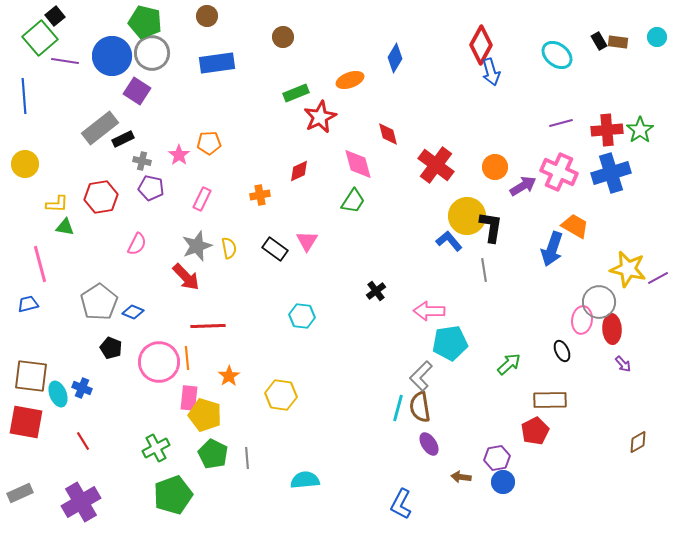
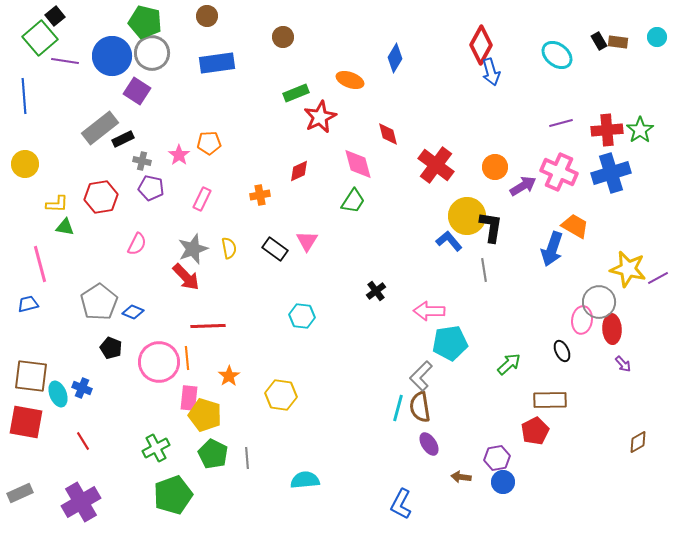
orange ellipse at (350, 80): rotated 40 degrees clockwise
gray star at (197, 246): moved 4 px left, 3 px down
